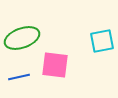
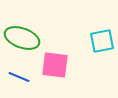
green ellipse: rotated 40 degrees clockwise
blue line: rotated 35 degrees clockwise
